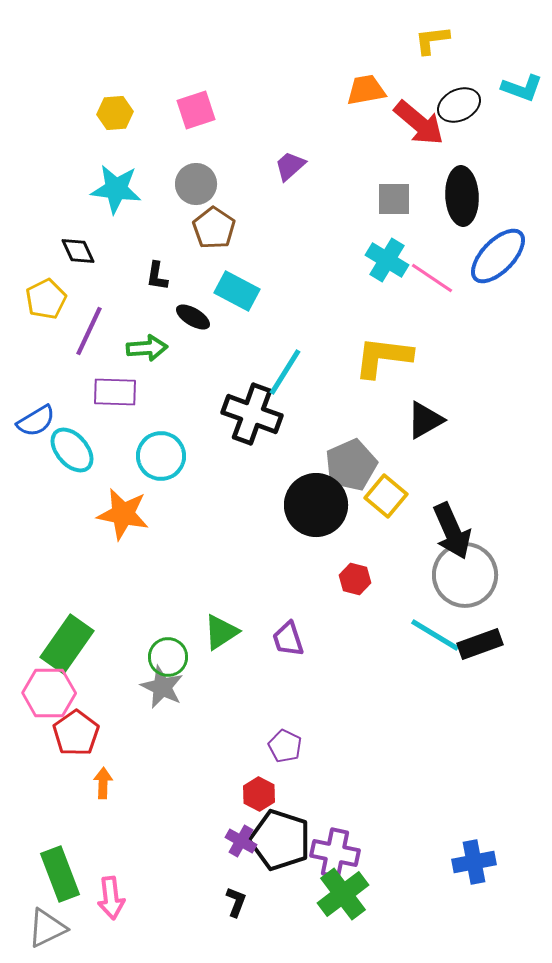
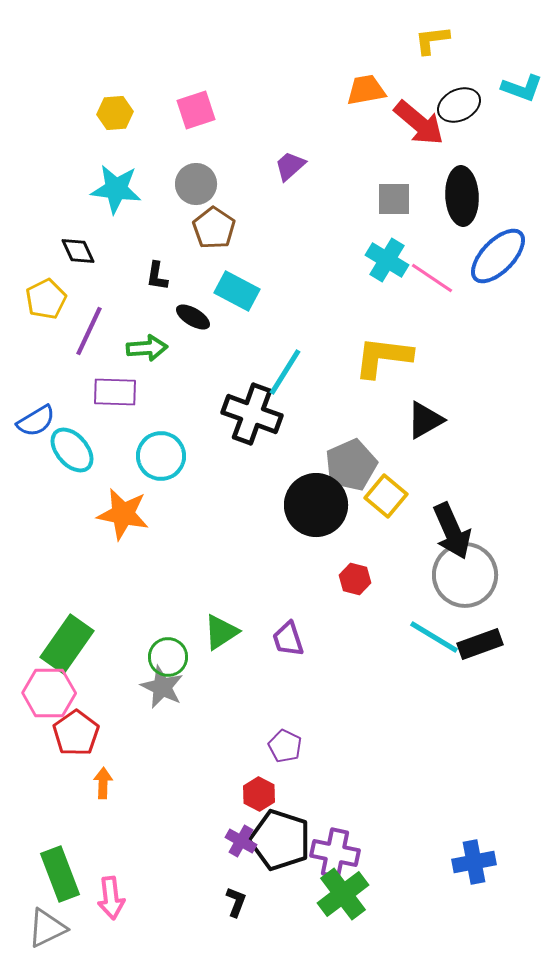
cyan line at (435, 635): moved 1 px left, 2 px down
